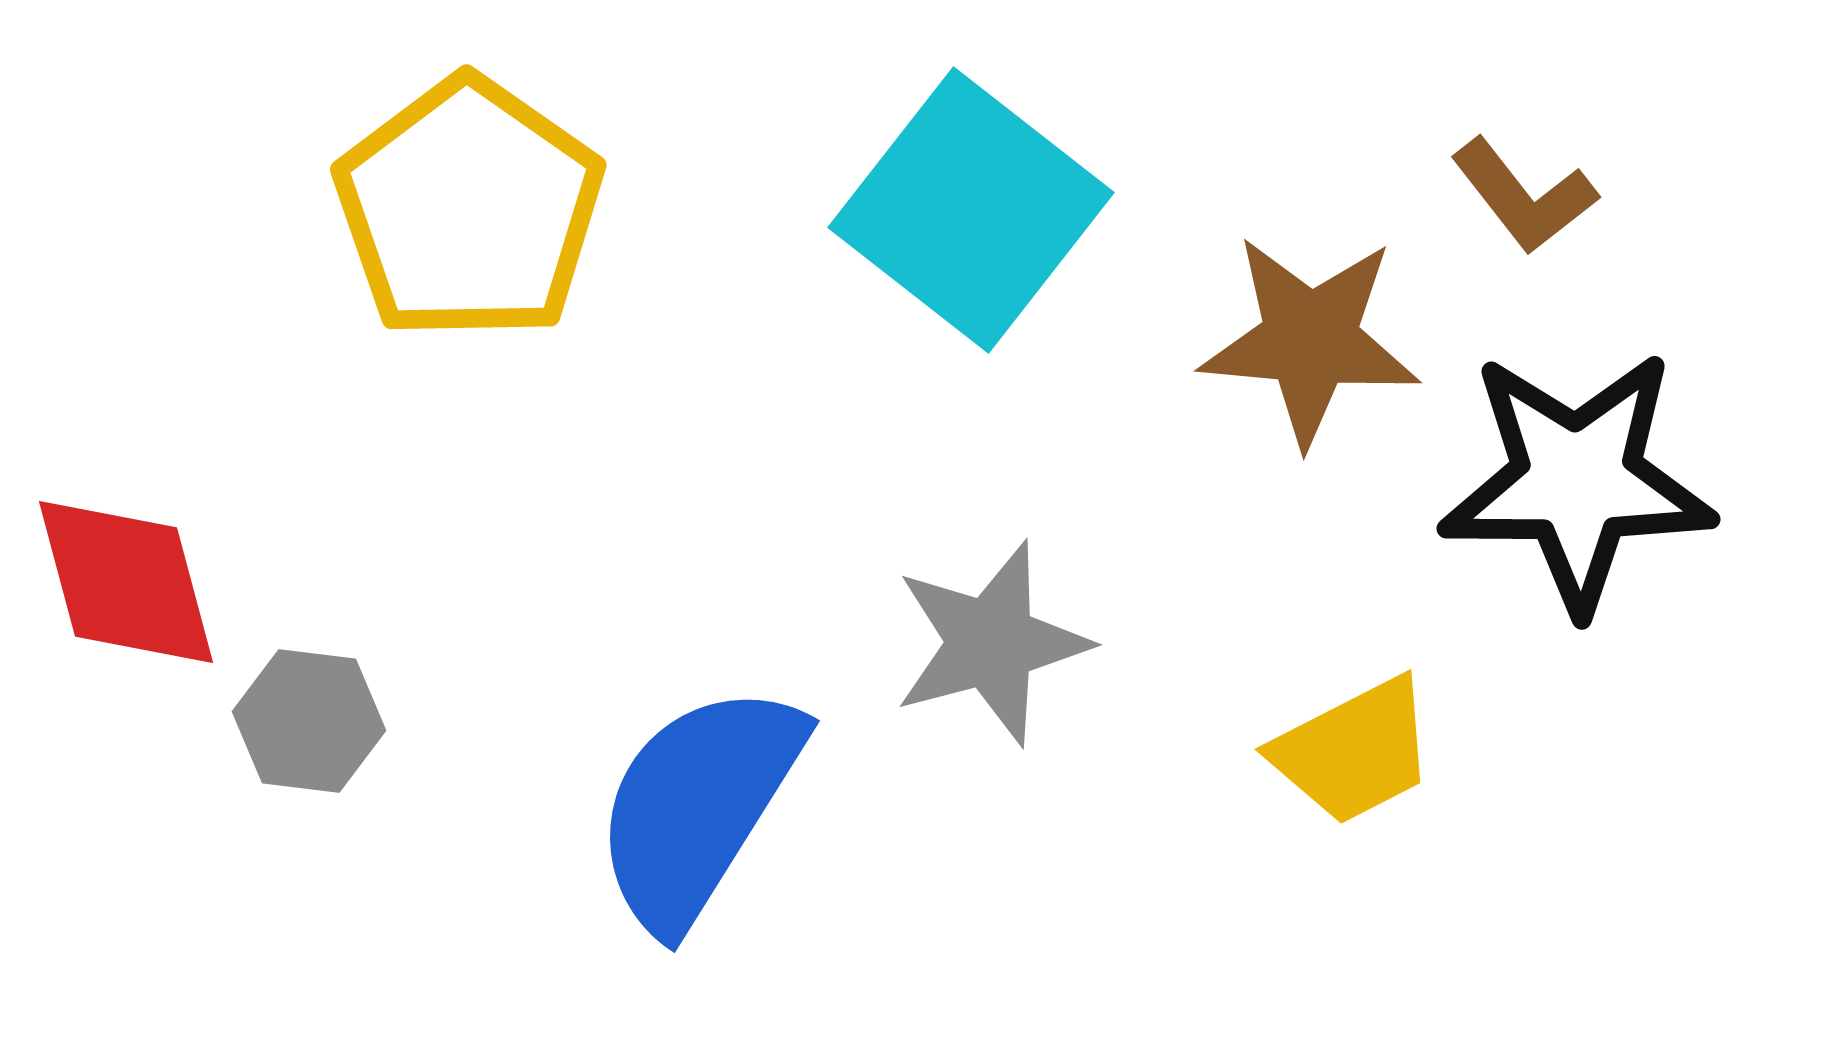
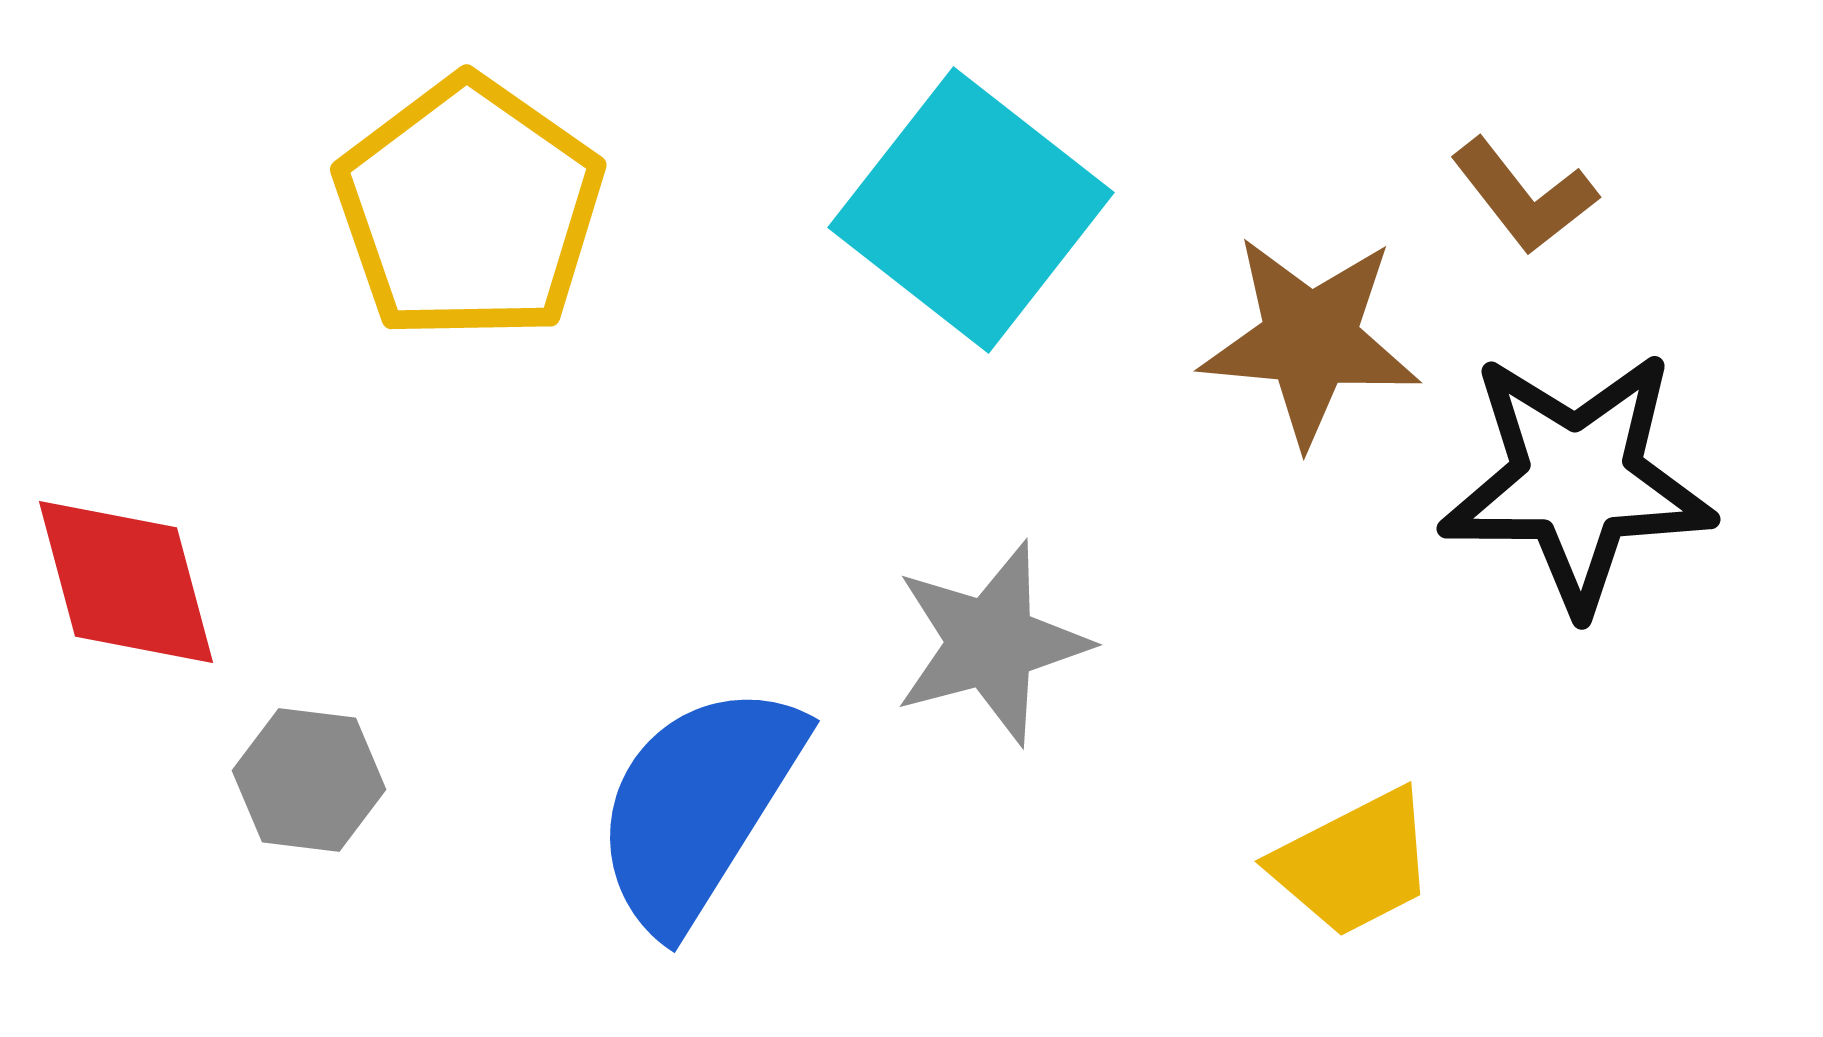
gray hexagon: moved 59 px down
yellow trapezoid: moved 112 px down
